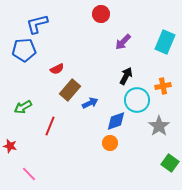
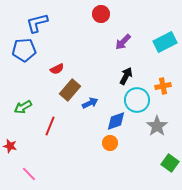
blue L-shape: moved 1 px up
cyan rectangle: rotated 40 degrees clockwise
gray star: moved 2 px left
